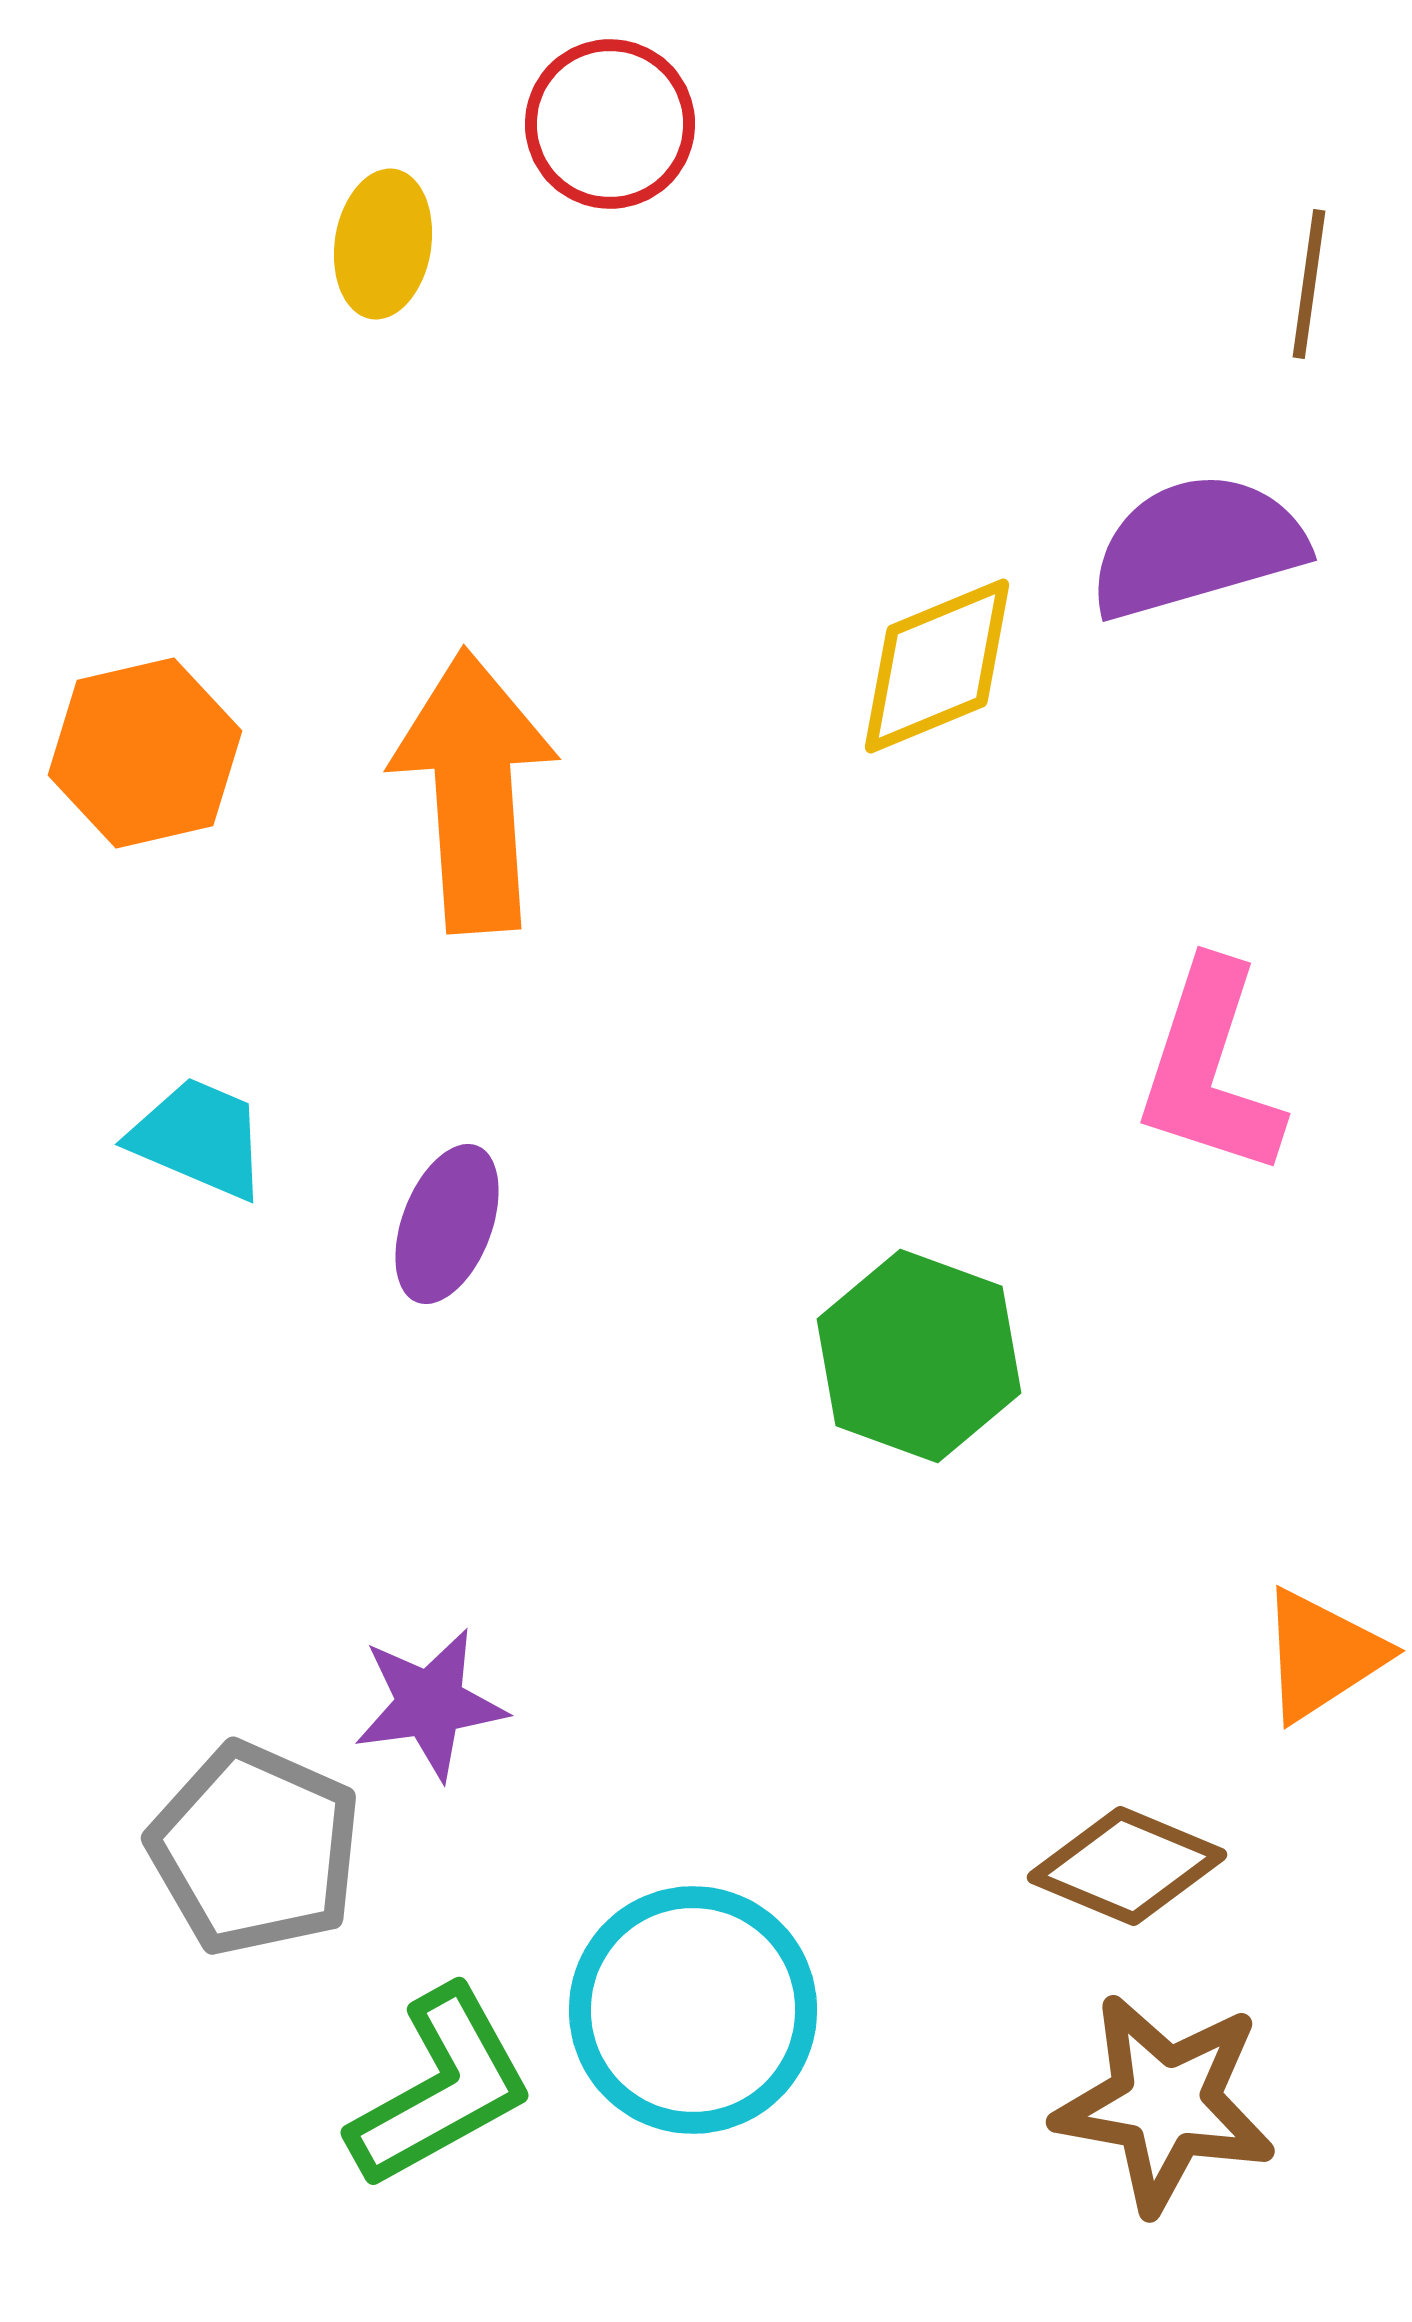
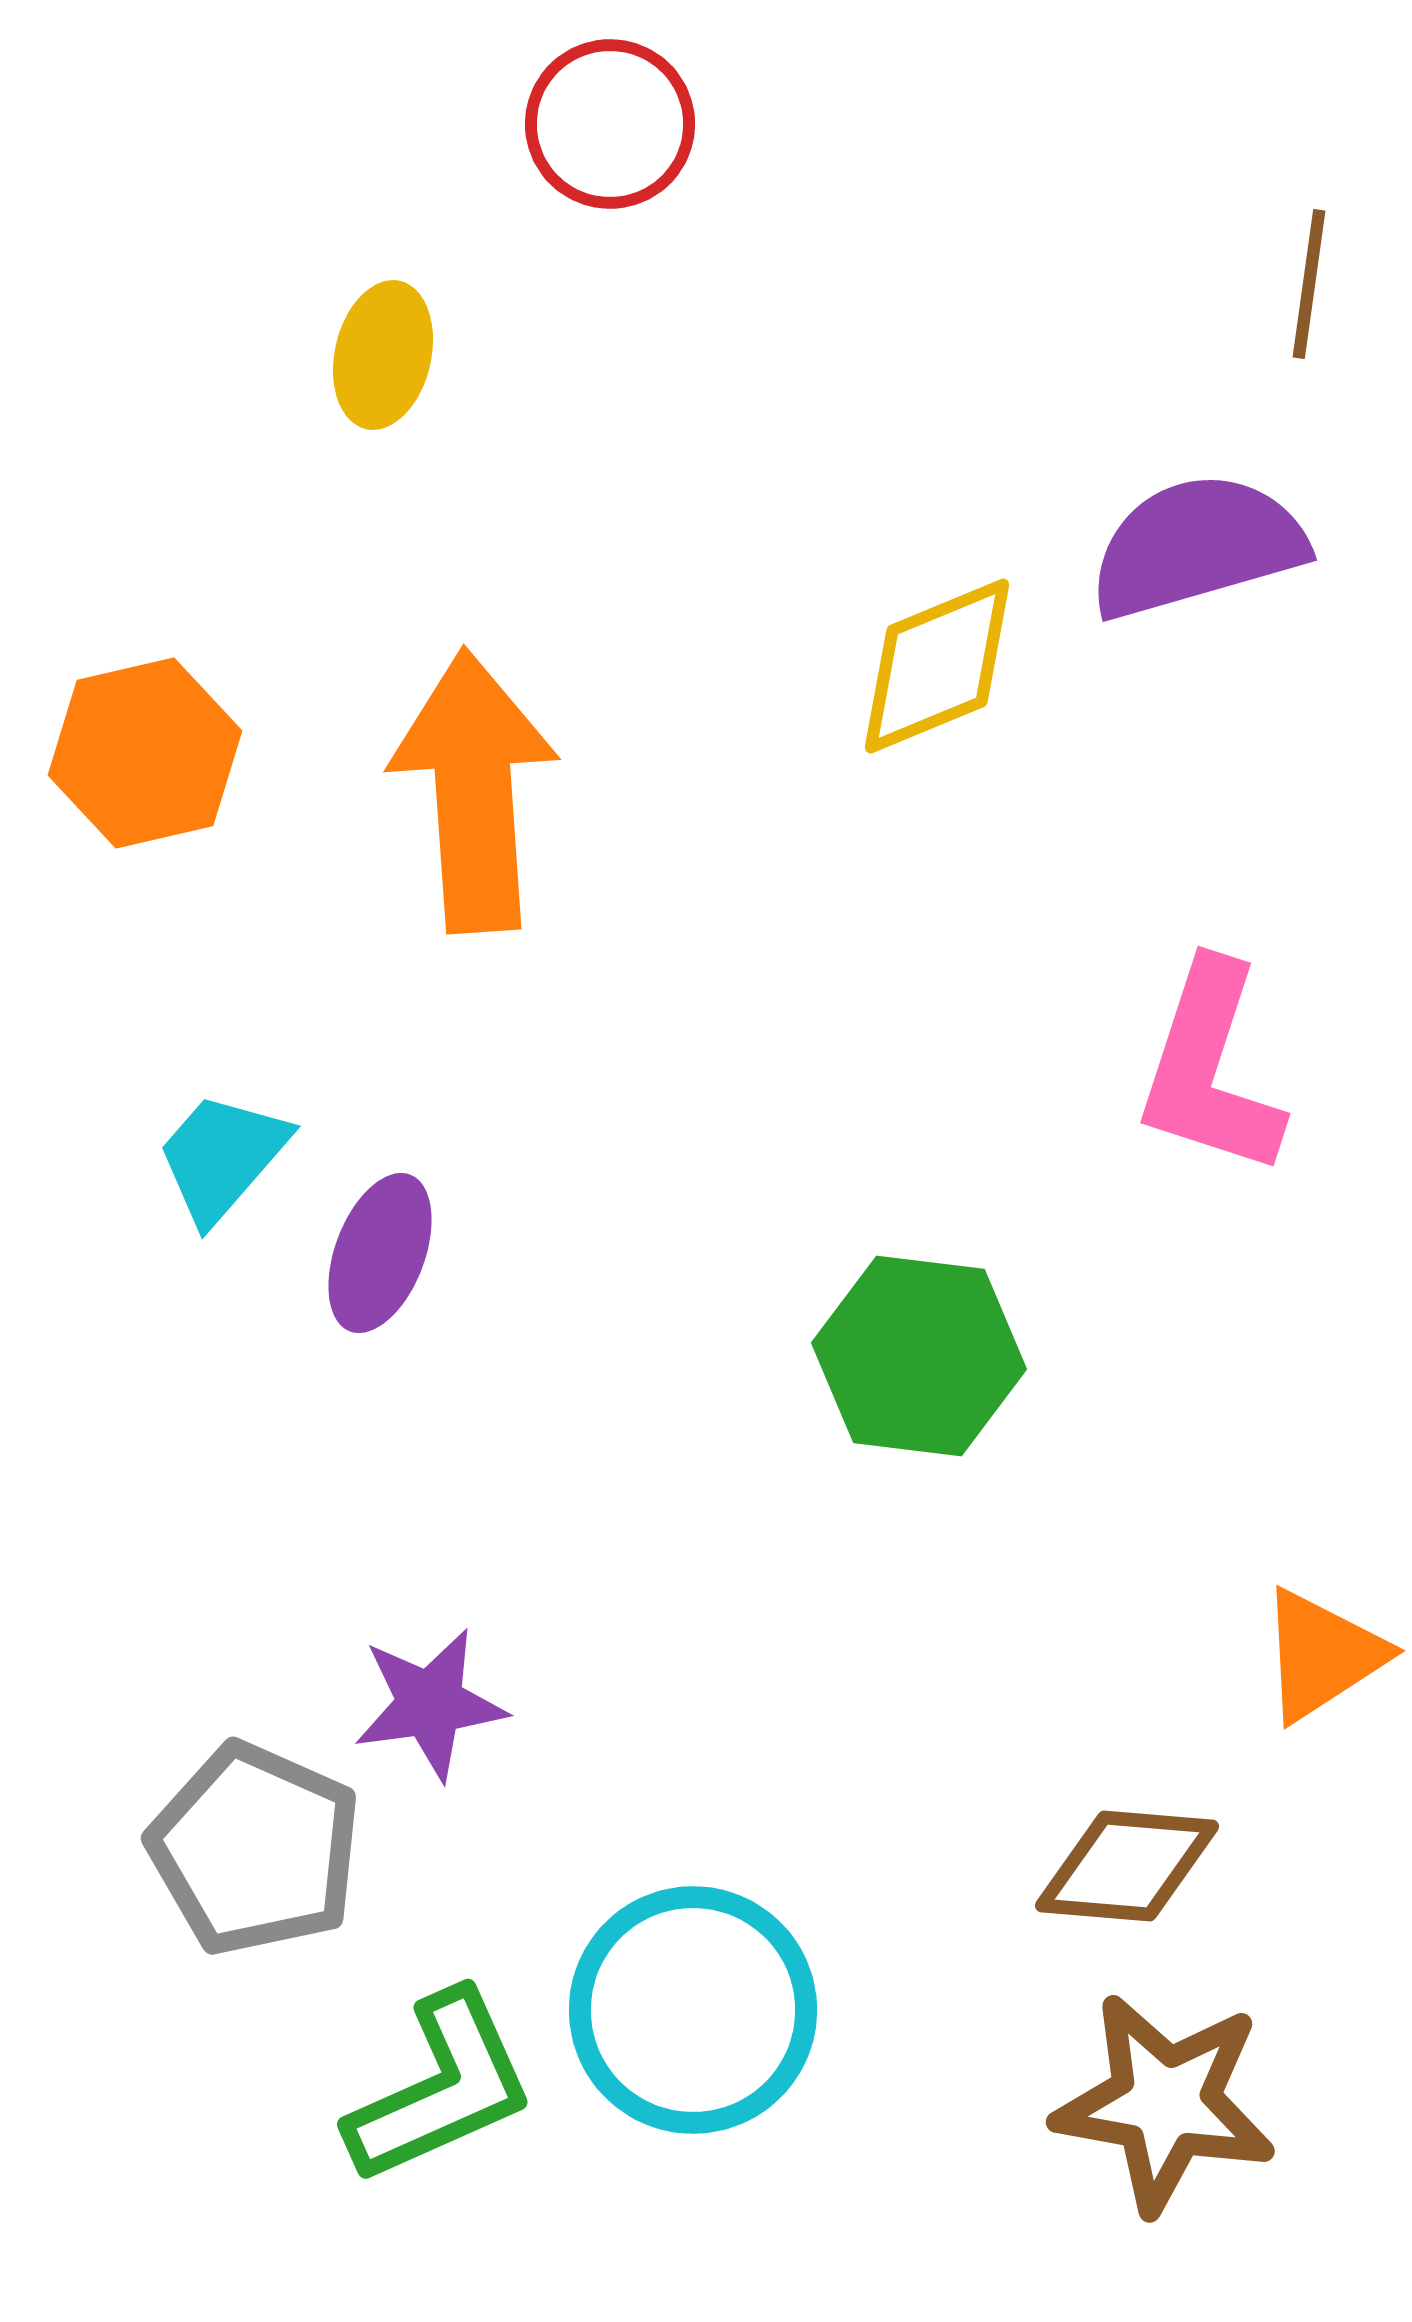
yellow ellipse: moved 111 px down; rotated 4 degrees clockwise
cyan trapezoid: moved 23 px right, 19 px down; rotated 72 degrees counterclockwise
purple ellipse: moved 67 px left, 29 px down
green hexagon: rotated 13 degrees counterclockwise
brown diamond: rotated 18 degrees counterclockwise
green L-shape: rotated 5 degrees clockwise
